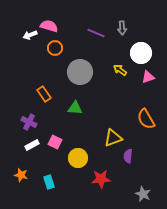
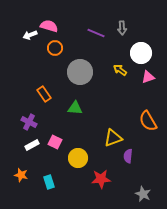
orange semicircle: moved 2 px right, 2 px down
